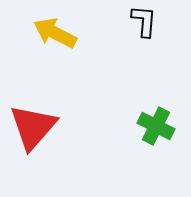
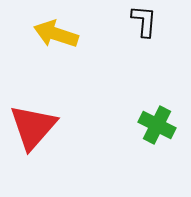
yellow arrow: moved 1 px right, 1 px down; rotated 9 degrees counterclockwise
green cross: moved 1 px right, 1 px up
